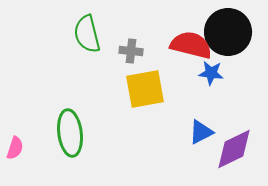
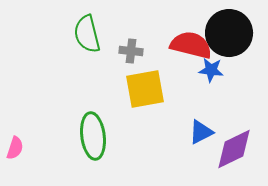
black circle: moved 1 px right, 1 px down
blue star: moved 3 px up
green ellipse: moved 23 px right, 3 px down
